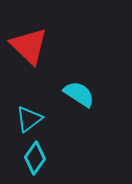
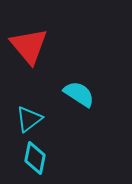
red triangle: rotated 6 degrees clockwise
cyan diamond: rotated 24 degrees counterclockwise
